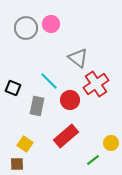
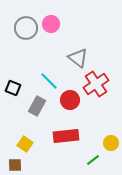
gray rectangle: rotated 18 degrees clockwise
red rectangle: rotated 35 degrees clockwise
brown square: moved 2 px left, 1 px down
